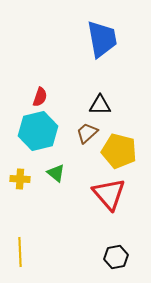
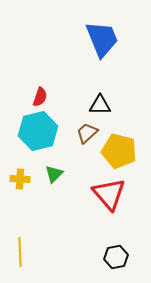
blue trapezoid: rotated 12 degrees counterclockwise
green triangle: moved 2 px left, 1 px down; rotated 36 degrees clockwise
